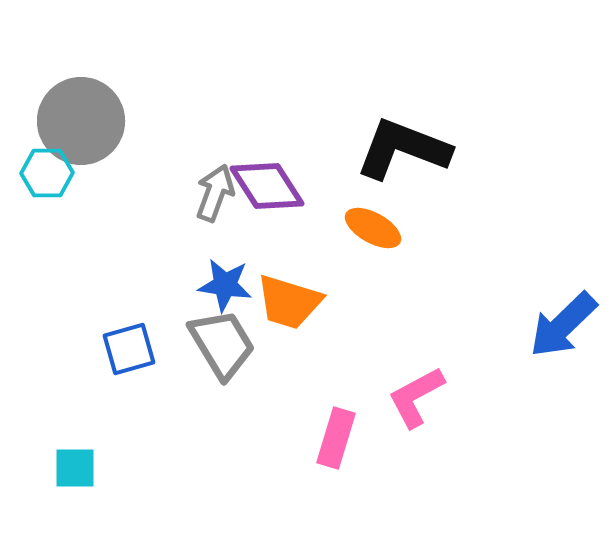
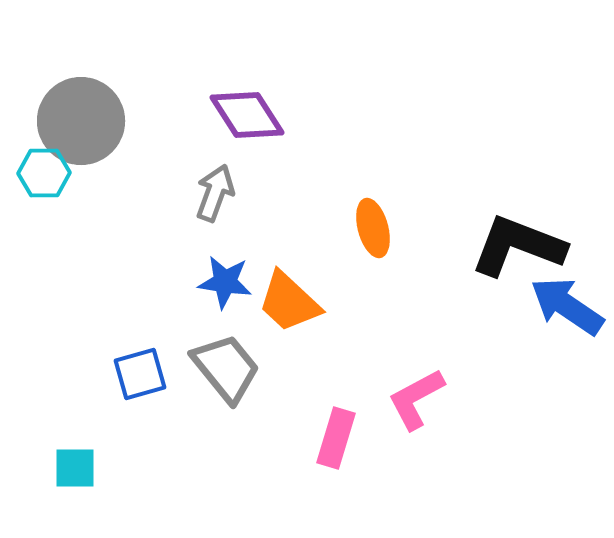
black L-shape: moved 115 px right, 97 px down
cyan hexagon: moved 3 px left
purple diamond: moved 20 px left, 71 px up
orange ellipse: rotated 46 degrees clockwise
blue star: moved 3 px up
orange trapezoid: rotated 26 degrees clockwise
blue arrow: moved 4 px right, 19 px up; rotated 78 degrees clockwise
gray trapezoid: moved 4 px right, 24 px down; rotated 8 degrees counterclockwise
blue square: moved 11 px right, 25 px down
pink L-shape: moved 2 px down
